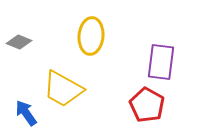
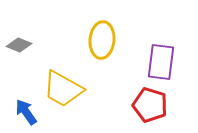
yellow ellipse: moved 11 px right, 4 px down
gray diamond: moved 3 px down
red pentagon: moved 3 px right; rotated 12 degrees counterclockwise
blue arrow: moved 1 px up
